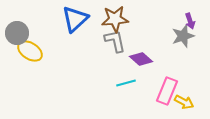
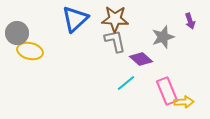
brown star: rotated 8 degrees clockwise
gray star: moved 20 px left, 1 px down
yellow ellipse: rotated 20 degrees counterclockwise
cyan line: rotated 24 degrees counterclockwise
pink rectangle: rotated 44 degrees counterclockwise
yellow arrow: rotated 30 degrees counterclockwise
